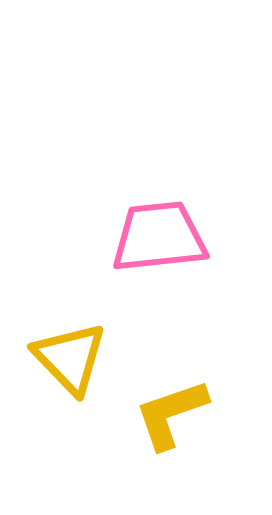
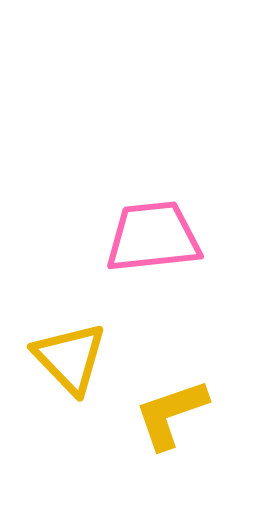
pink trapezoid: moved 6 px left
